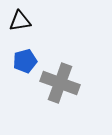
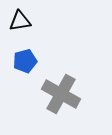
gray cross: moved 1 px right, 11 px down; rotated 9 degrees clockwise
